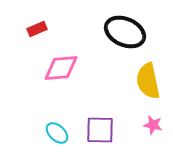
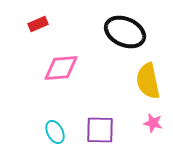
red rectangle: moved 1 px right, 5 px up
pink star: moved 2 px up
cyan ellipse: moved 2 px left, 1 px up; rotated 20 degrees clockwise
